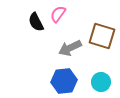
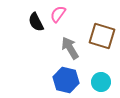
gray arrow: rotated 85 degrees clockwise
blue hexagon: moved 2 px right, 1 px up; rotated 20 degrees clockwise
